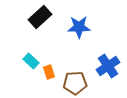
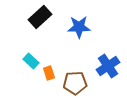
orange rectangle: moved 1 px down
